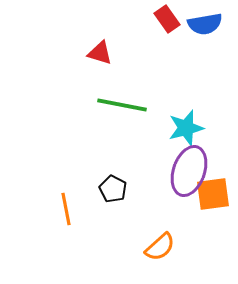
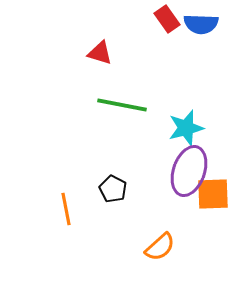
blue semicircle: moved 4 px left; rotated 12 degrees clockwise
orange square: rotated 6 degrees clockwise
